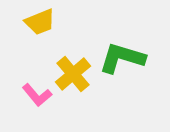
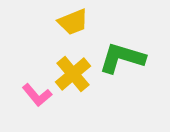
yellow trapezoid: moved 33 px right
